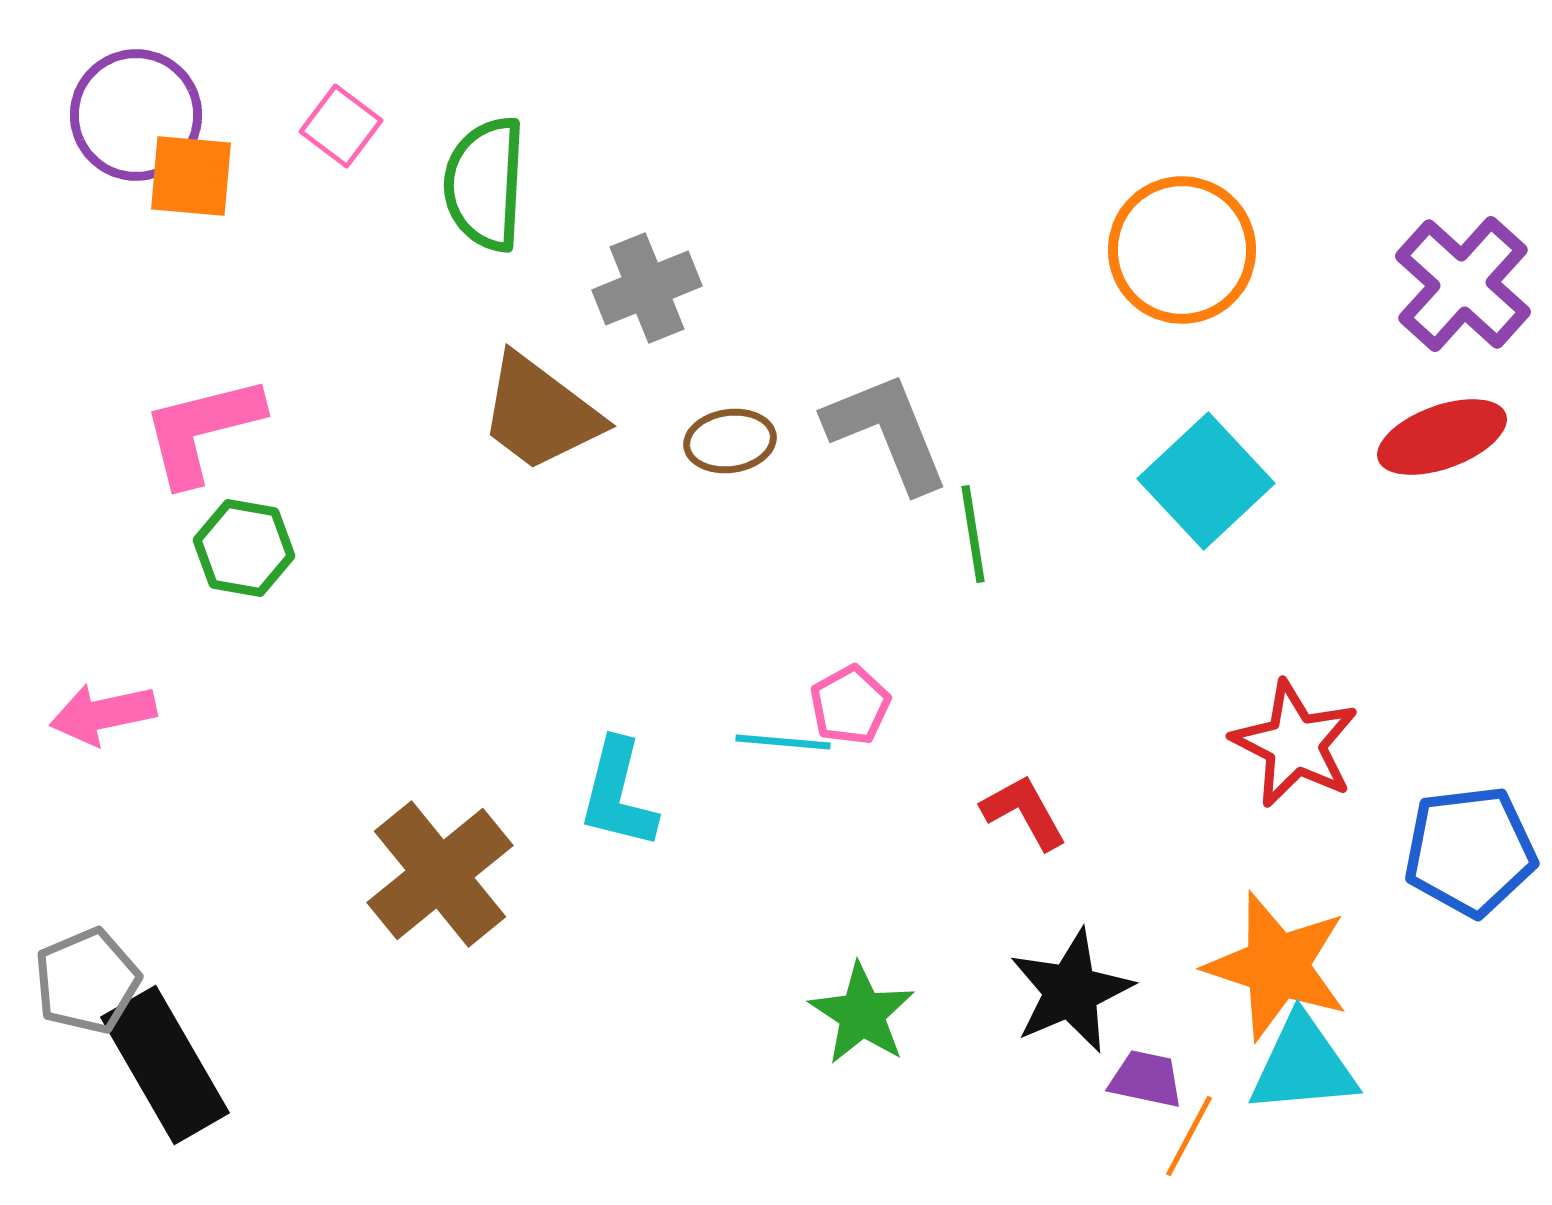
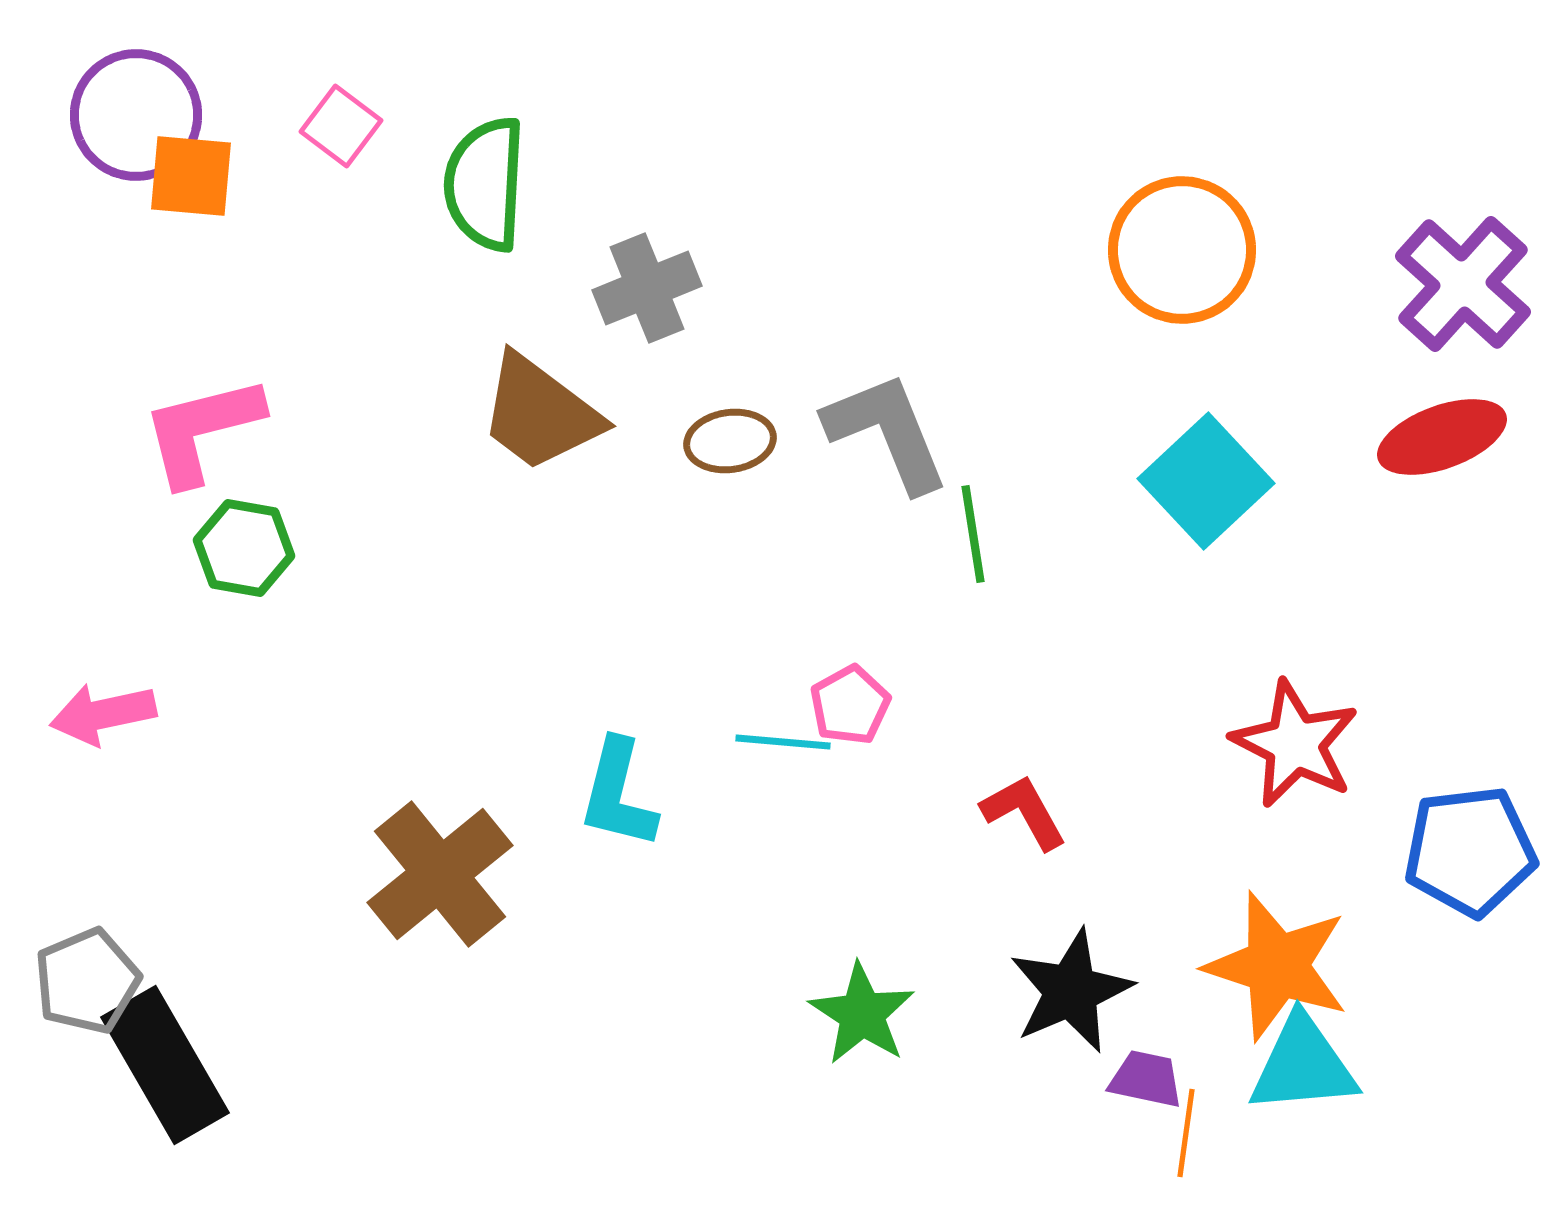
orange line: moved 3 px left, 3 px up; rotated 20 degrees counterclockwise
